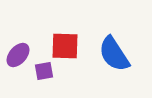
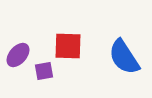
red square: moved 3 px right
blue semicircle: moved 10 px right, 3 px down
